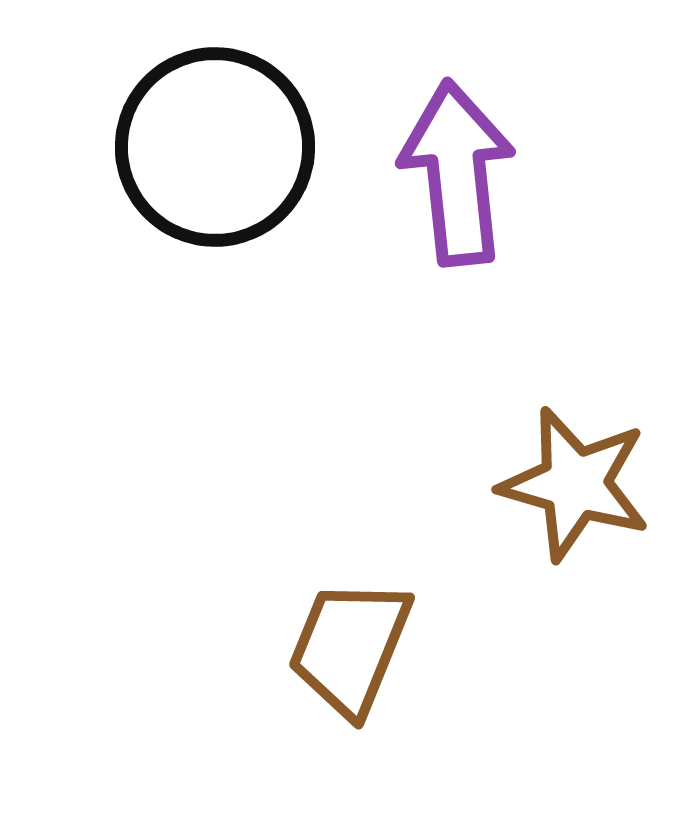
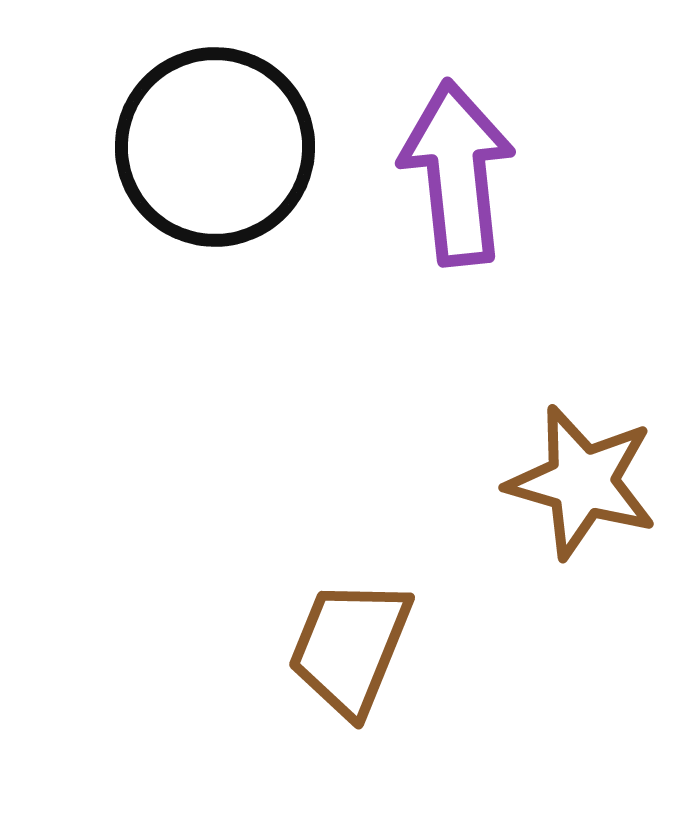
brown star: moved 7 px right, 2 px up
